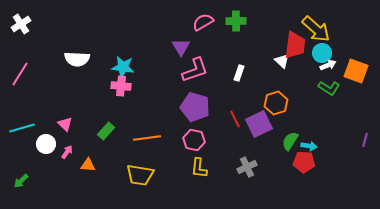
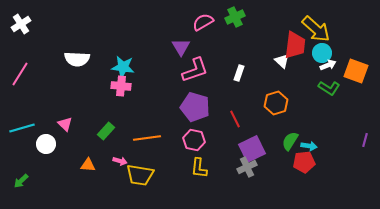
green cross: moved 1 px left, 4 px up; rotated 24 degrees counterclockwise
purple square: moved 7 px left, 25 px down
pink arrow: moved 53 px right, 9 px down; rotated 72 degrees clockwise
red pentagon: rotated 10 degrees counterclockwise
